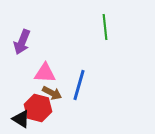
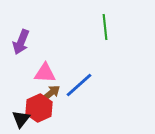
purple arrow: moved 1 px left
blue line: rotated 32 degrees clockwise
brown arrow: moved 1 px left; rotated 66 degrees counterclockwise
red hexagon: moved 1 px right; rotated 20 degrees clockwise
black triangle: rotated 36 degrees clockwise
